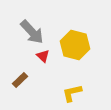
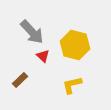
yellow L-shape: moved 8 px up
